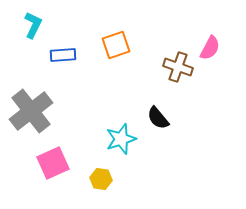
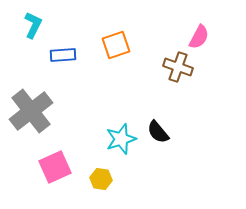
pink semicircle: moved 11 px left, 11 px up
black semicircle: moved 14 px down
pink square: moved 2 px right, 4 px down
